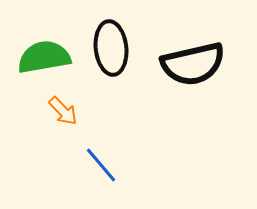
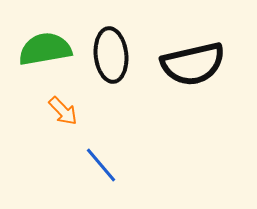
black ellipse: moved 7 px down
green semicircle: moved 1 px right, 8 px up
